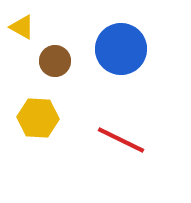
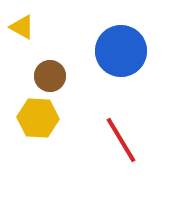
blue circle: moved 2 px down
brown circle: moved 5 px left, 15 px down
red line: rotated 33 degrees clockwise
